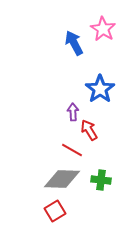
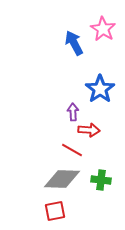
red arrow: rotated 125 degrees clockwise
red square: rotated 20 degrees clockwise
